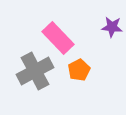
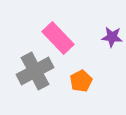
purple star: moved 10 px down
orange pentagon: moved 2 px right, 11 px down
